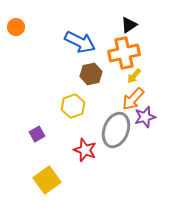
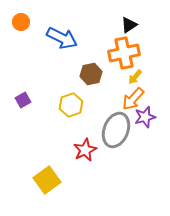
orange circle: moved 5 px right, 5 px up
blue arrow: moved 18 px left, 4 px up
yellow arrow: moved 1 px right, 1 px down
yellow hexagon: moved 2 px left, 1 px up
purple square: moved 14 px left, 34 px up
red star: rotated 25 degrees clockwise
